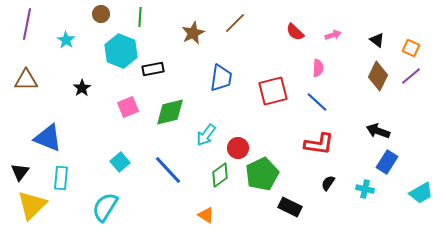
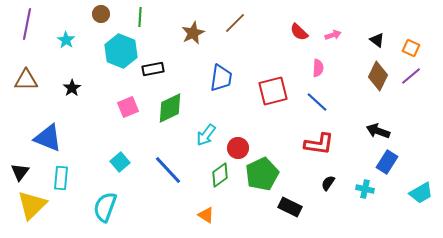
red semicircle at (295, 32): moved 4 px right
black star at (82, 88): moved 10 px left
green diamond at (170, 112): moved 4 px up; rotated 12 degrees counterclockwise
cyan semicircle at (105, 207): rotated 12 degrees counterclockwise
